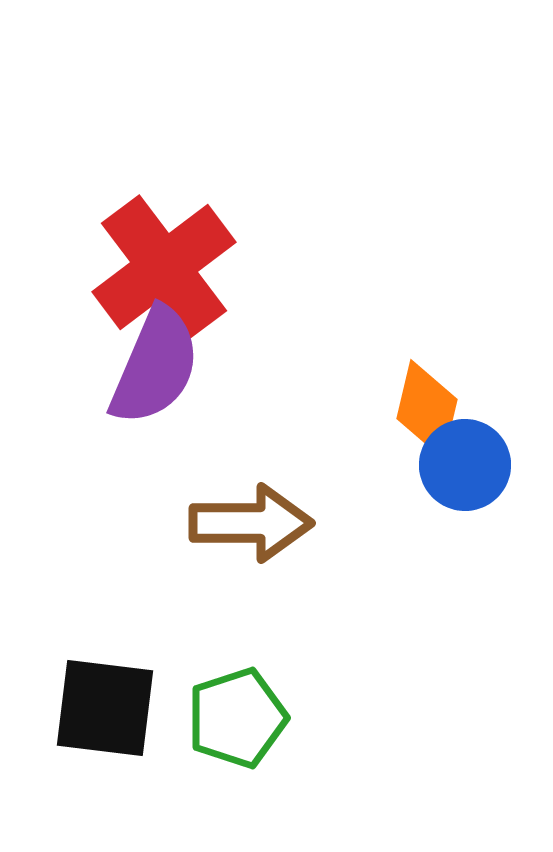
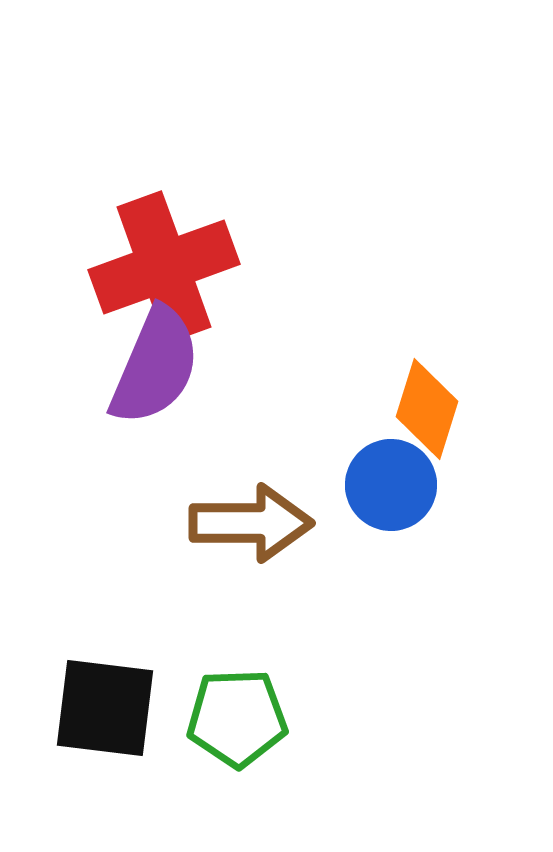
red cross: rotated 17 degrees clockwise
orange diamond: rotated 4 degrees clockwise
blue circle: moved 74 px left, 20 px down
green pentagon: rotated 16 degrees clockwise
